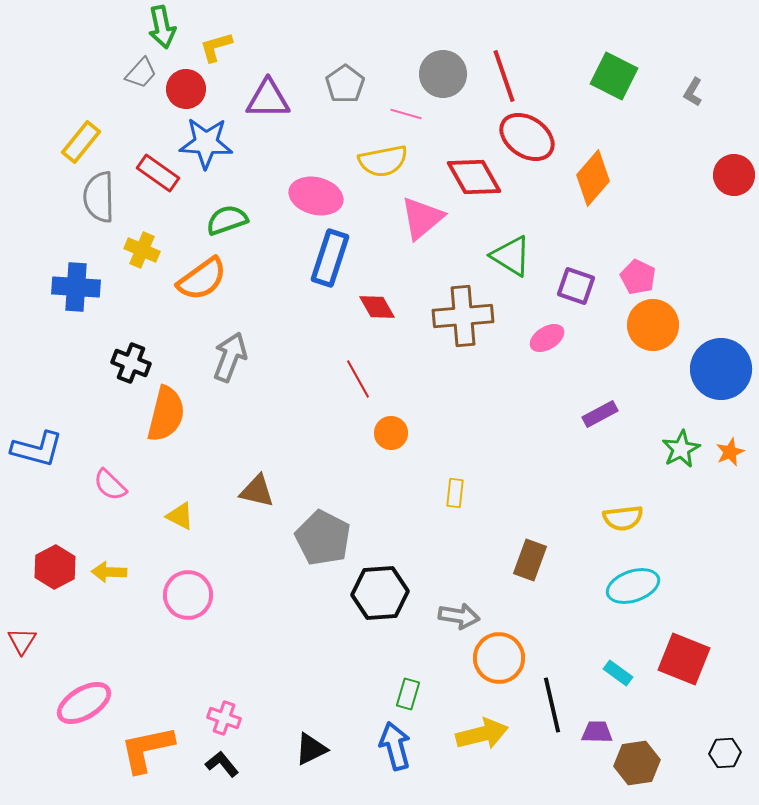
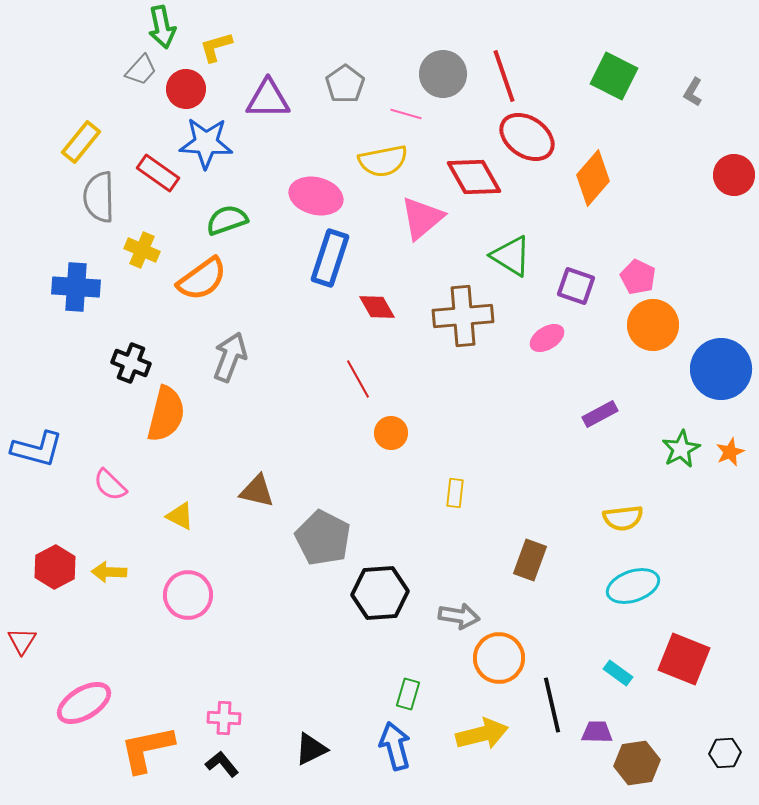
gray trapezoid at (141, 73): moved 3 px up
pink cross at (224, 718): rotated 16 degrees counterclockwise
